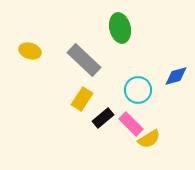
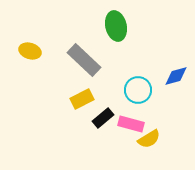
green ellipse: moved 4 px left, 2 px up
yellow rectangle: rotated 30 degrees clockwise
pink rectangle: rotated 30 degrees counterclockwise
